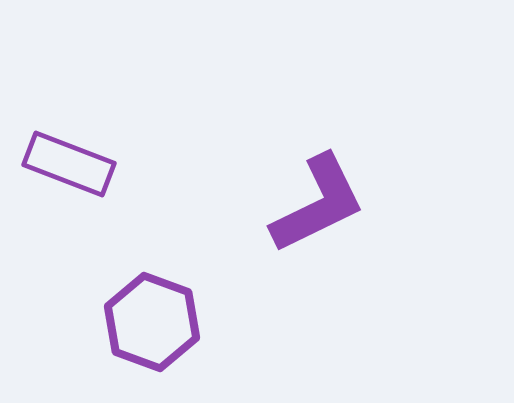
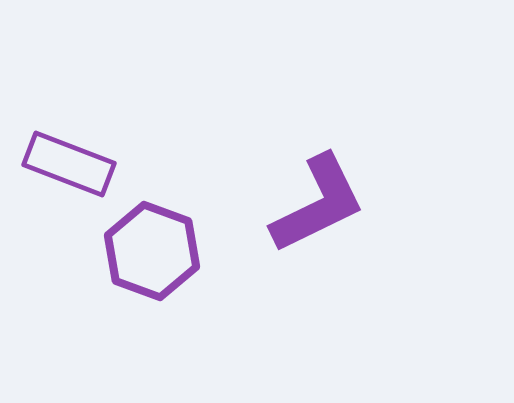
purple hexagon: moved 71 px up
